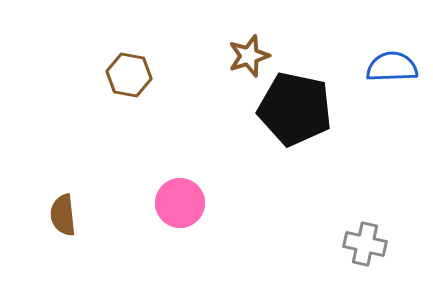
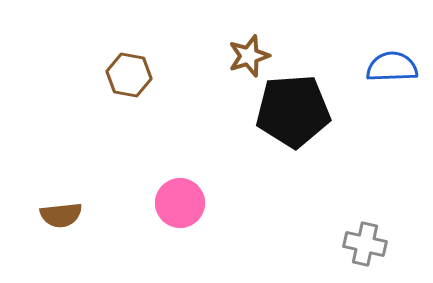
black pentagon: moved 2 px left, 2 px down; rotated 16 degrees counterclockwise
brown semicircle: moved 2 px left; rotated 90 degrees counterclockwise
